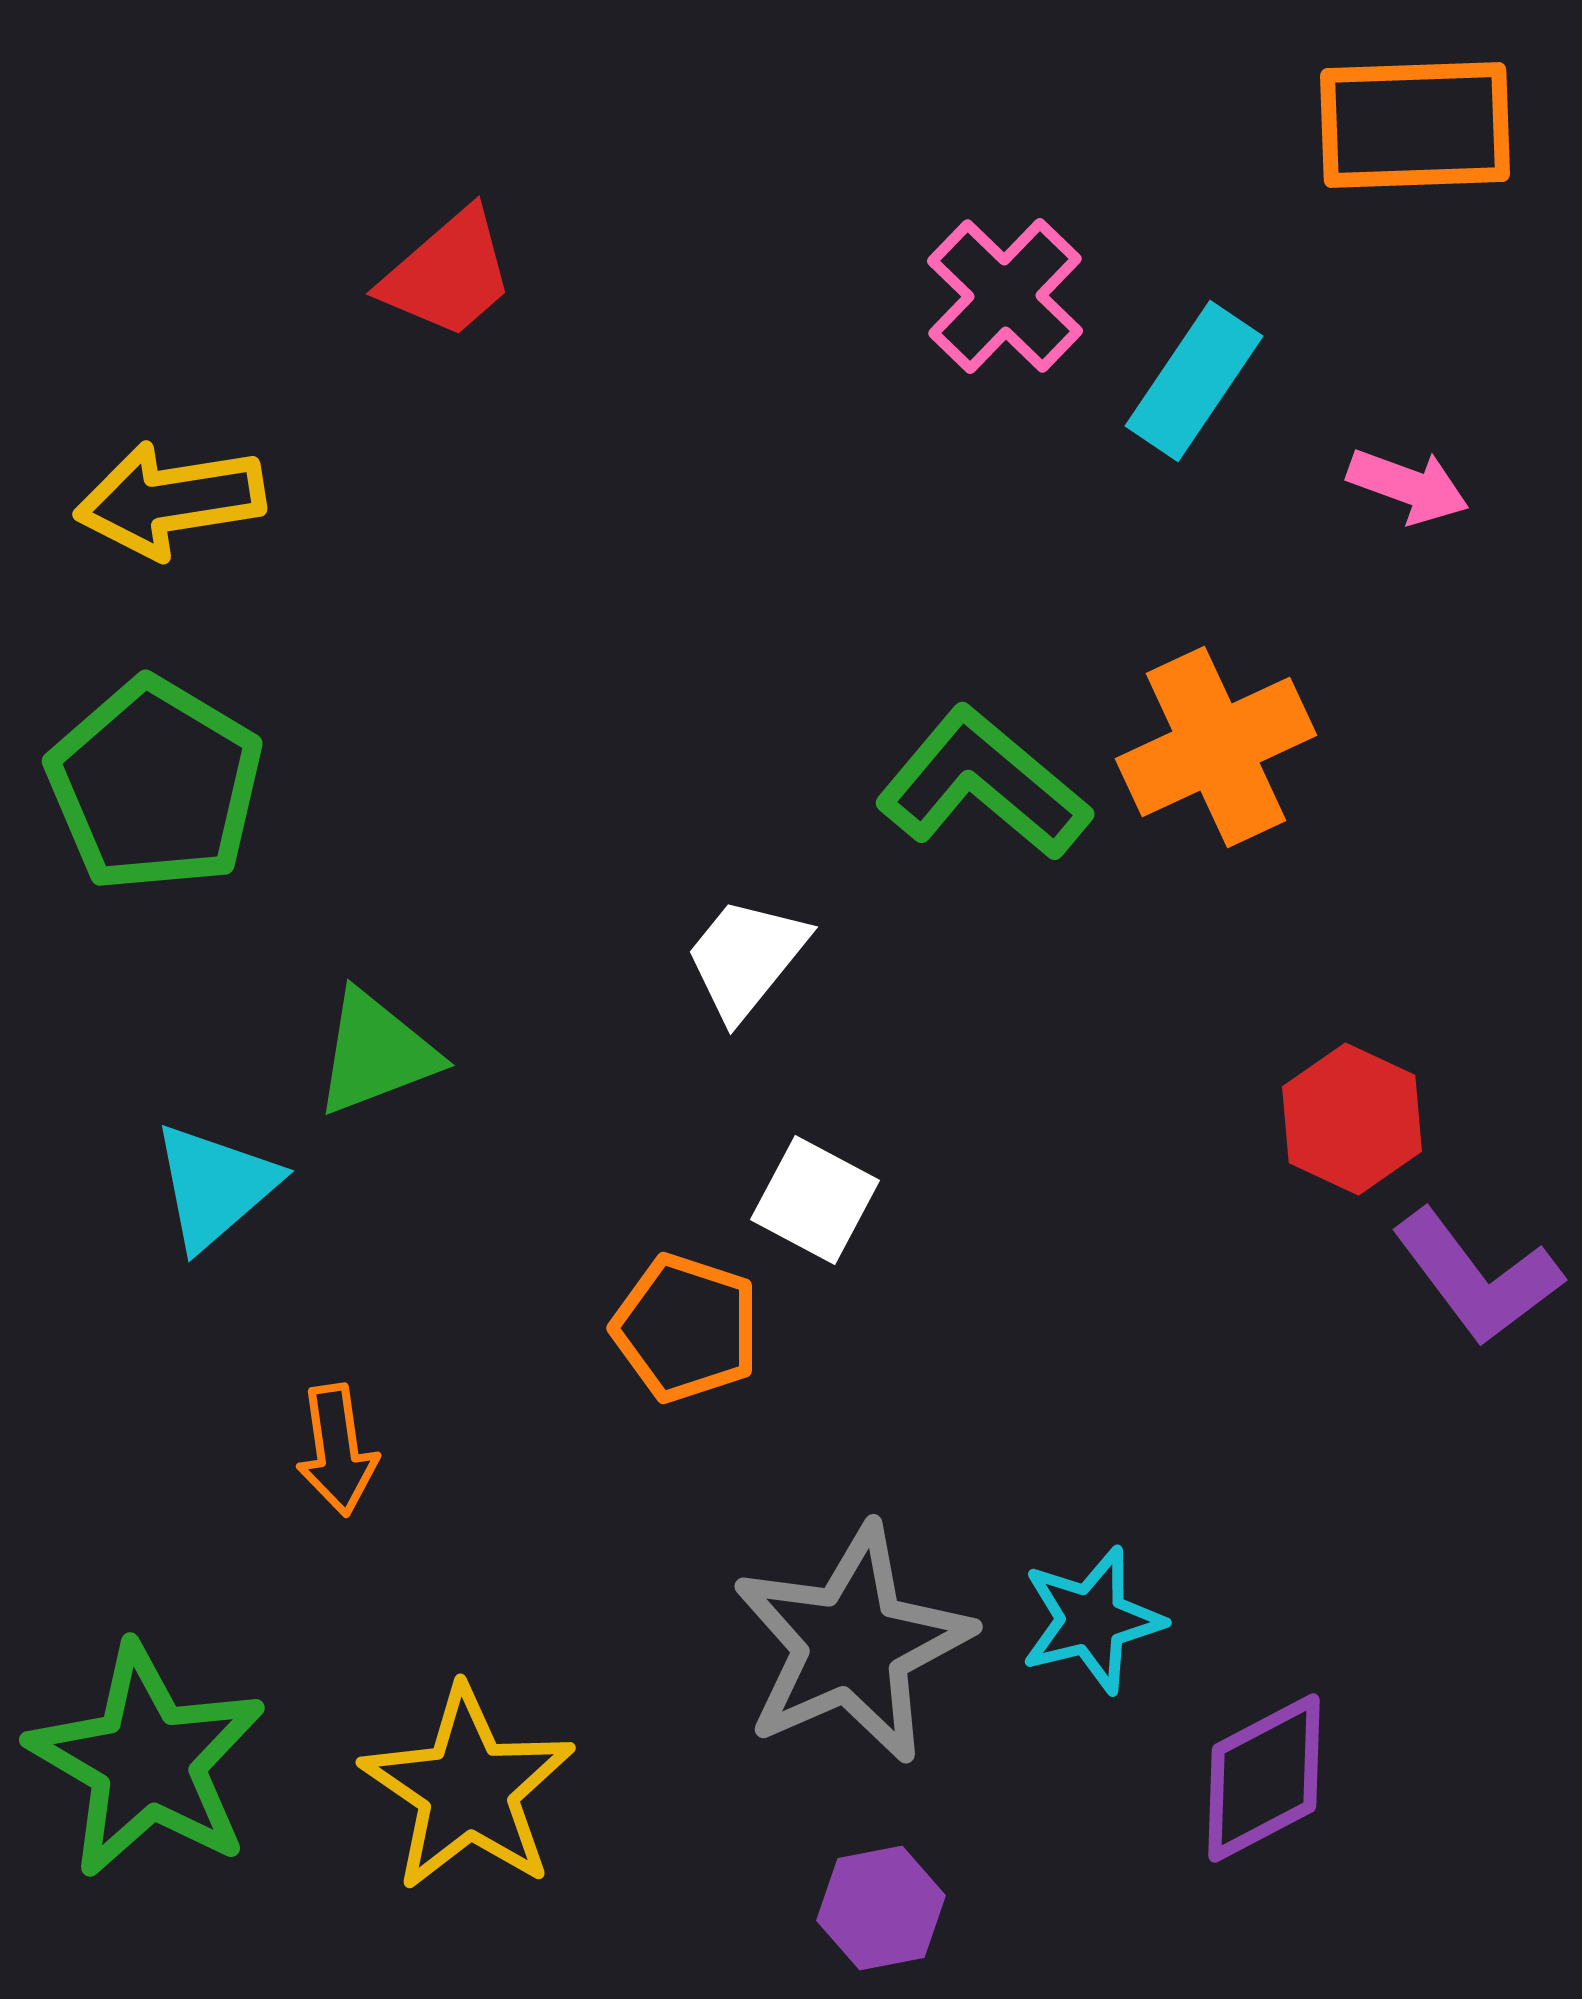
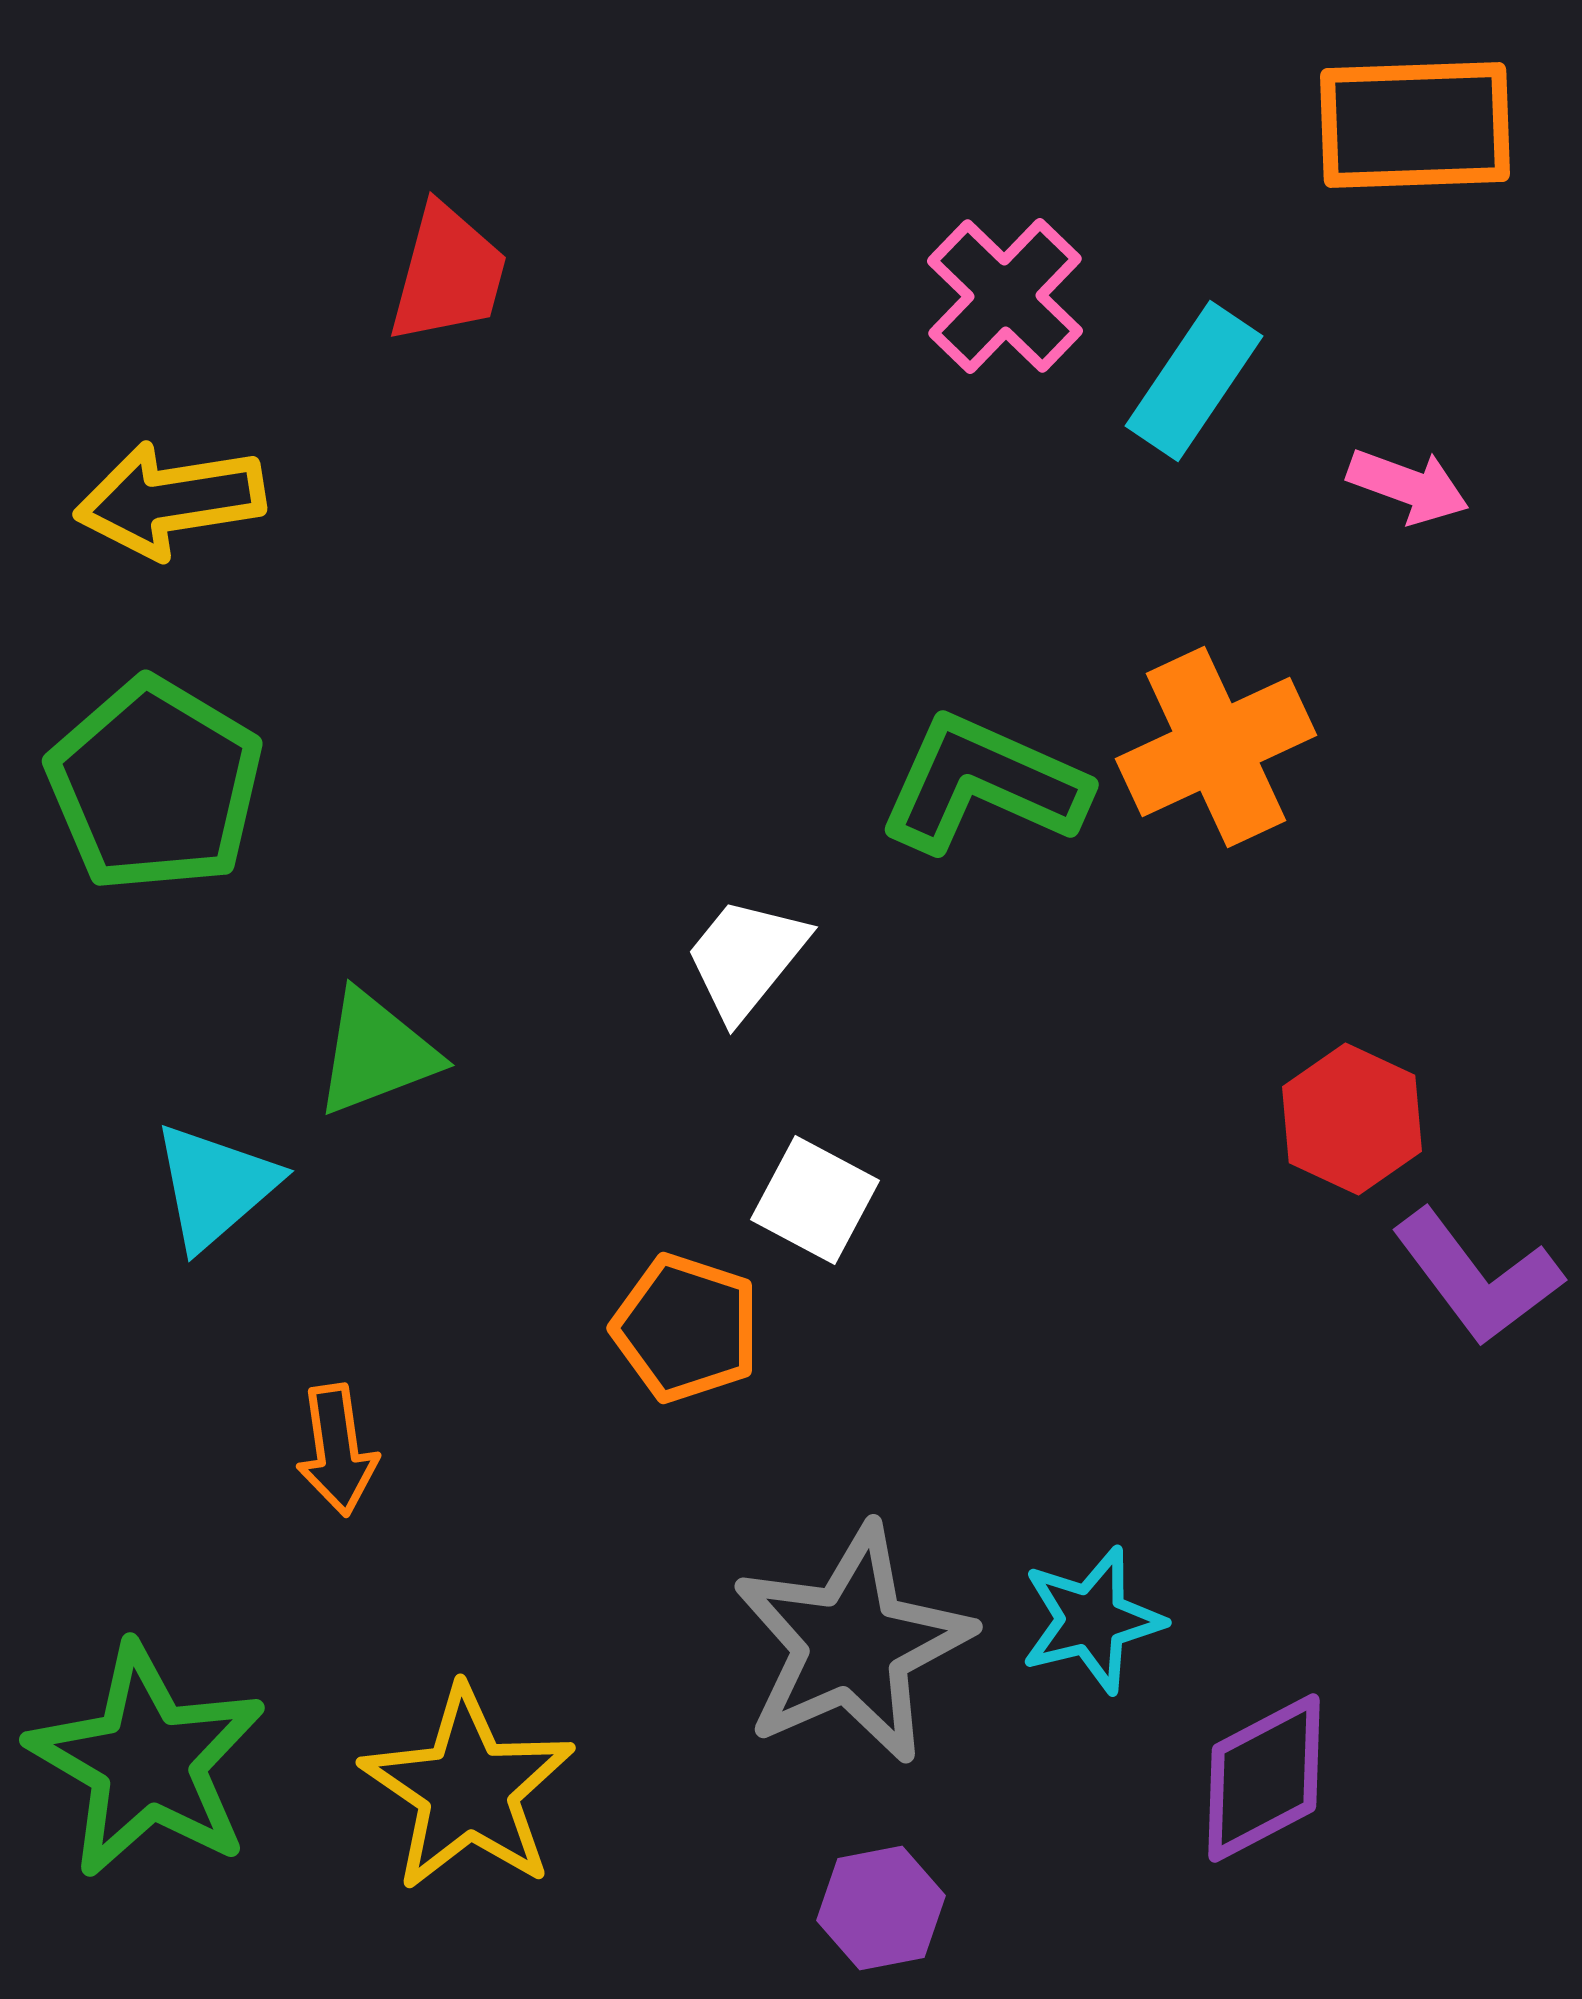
red trapezoid: rotated 34 degrees counterclockwise
green L-shape: rotated 16 degrees counterclockwise
